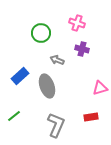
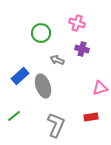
gray ellipse: moved 4 px left
